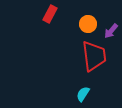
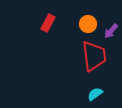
red rectangle: moved 2 px left, 9 px down
cyan semicircle: moved 12 px right; rotated 21 degrees clockwise
